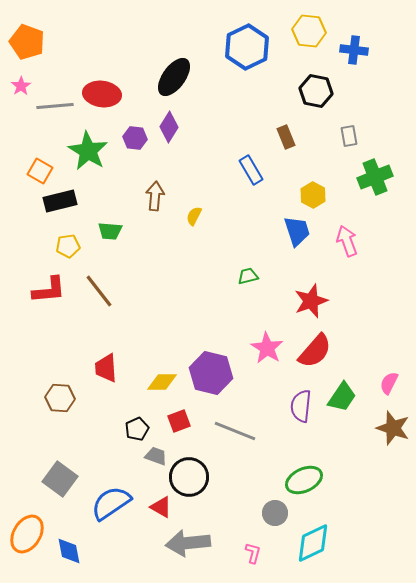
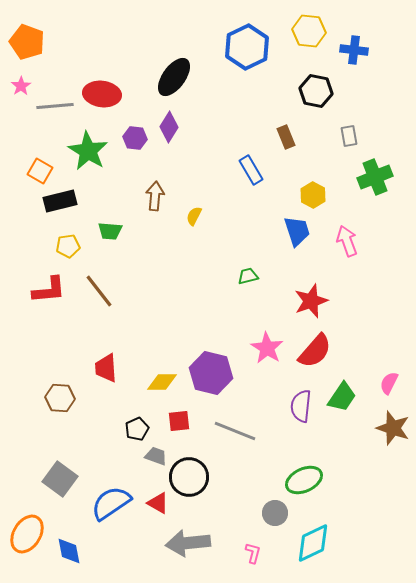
red square at (179, 421): rotated 15 degrees clockwise
red triangle at (161, 507): moved 3 px left, 4 px up
